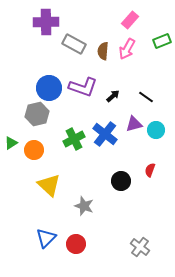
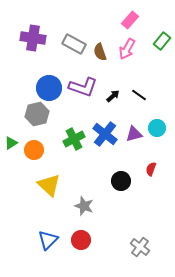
purple cross: moved 13 px left, 16 px down; rotated 10 degrees clockwise
green rectangle: rotated 30 degrees counterclockwise
brown semicircle: moved 3 px left, 1 px down; rotated 24 degrees counterclockwise
black line: moved 7 px left, 2 px up
purple triangle: moved 10 px down
cyan circle: moved 1 px right, 2 px up
red semicircle: moved 1 px right, 1 px up
blue triangle: moved 2 px right, 2 px down
red circle: moved 5 px right, 4 px up
